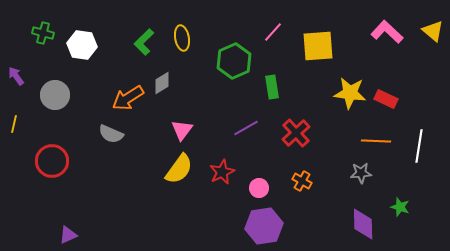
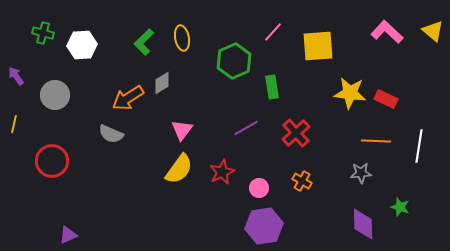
white hexagon: rotated 12 degrees counterclockwise
